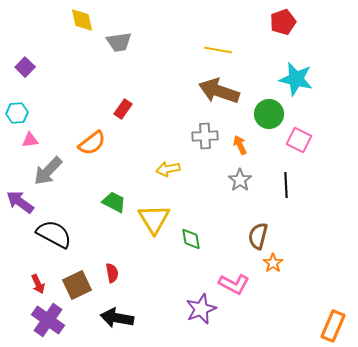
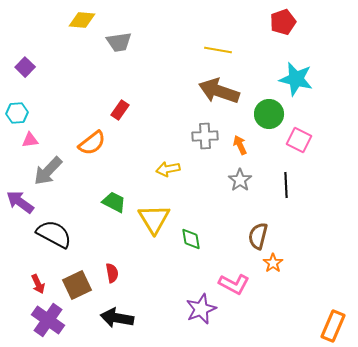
yellow diamond: rotated 72 degrees counterclockwise
red rectangle: moved 3 px left, 1 px down
